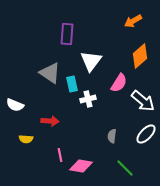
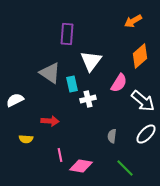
white semicircle: moved 5 px up; rotated 132 degrees clockwise
